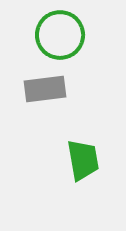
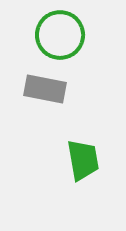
gray rectangle: rotated 18 degrees clockwise
